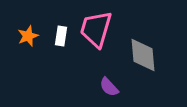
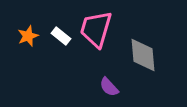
white rectangle: rotated 60 degrees counterclockwise
